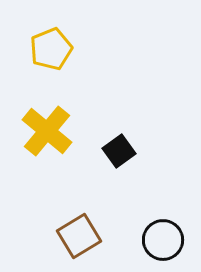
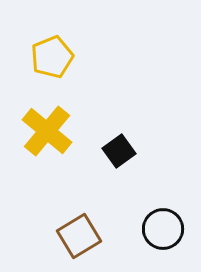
yellow pentagon: moved 1 px right, 8 px down
black circle: moved 11 px up
